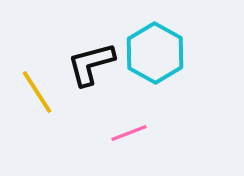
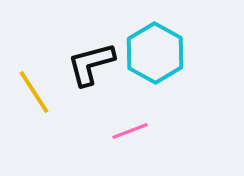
yellow line: moved 3 px left
pink line: moved 1 px right, 2 px up
